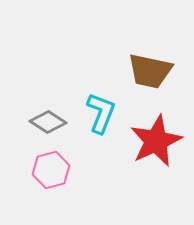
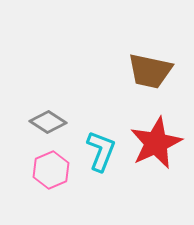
cyan L-shape: moved 38 px down
red star: moved 2 px down
pink hexagon: rotated 9 degrees counterclockwise
